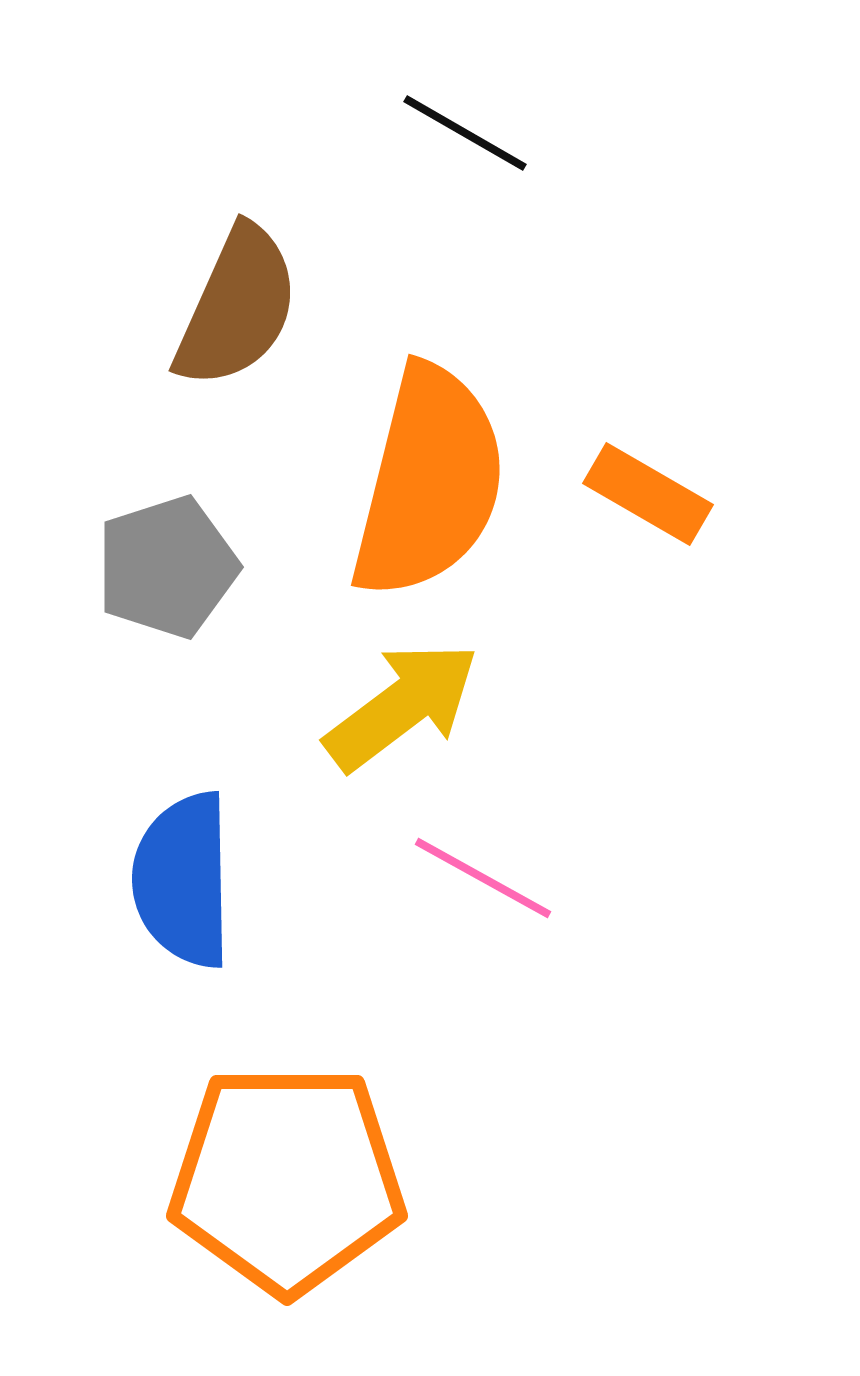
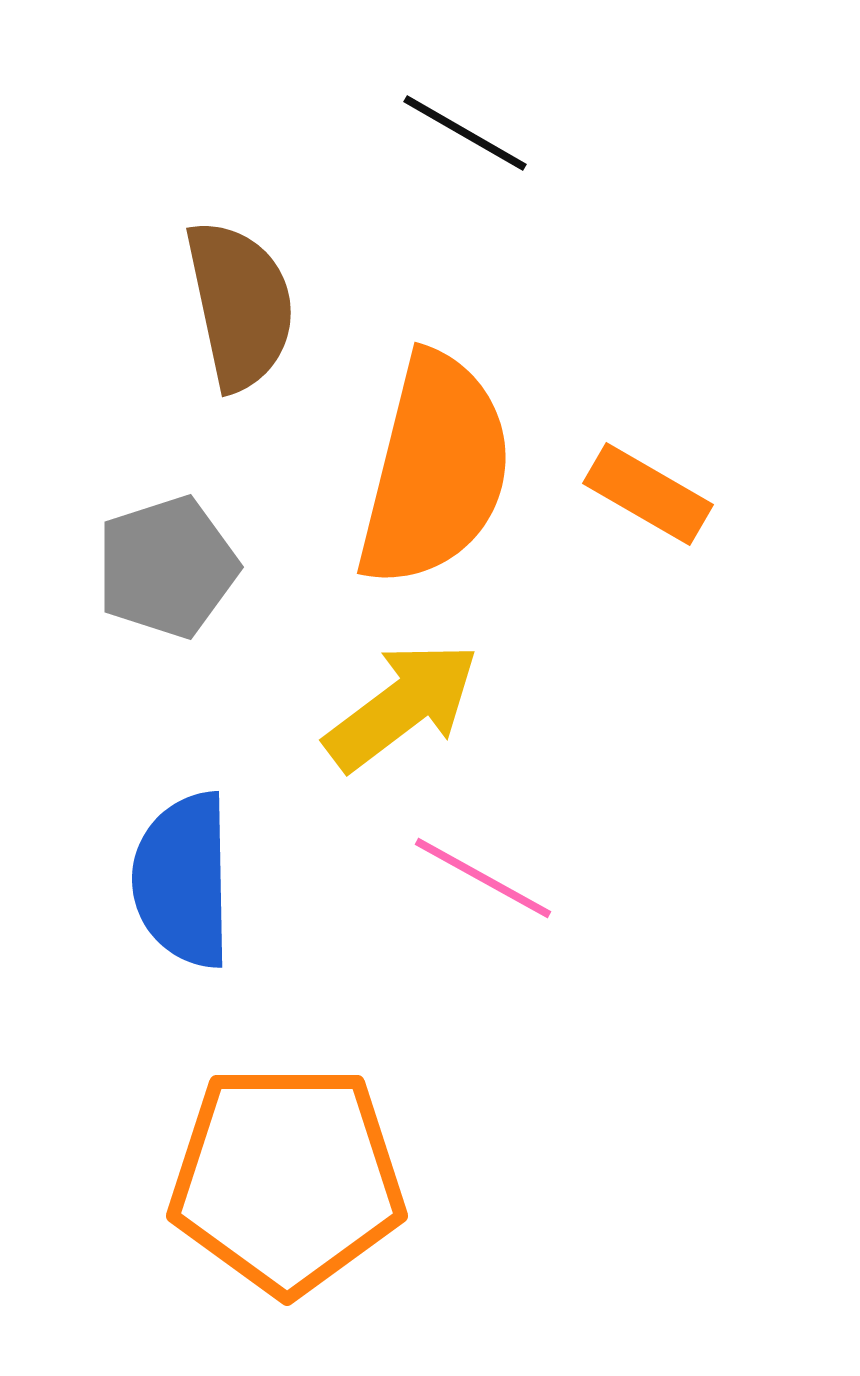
brown semicircle: moved 3 px right, 2 px up; rotated 36 degrees counterclockwise
orange semicircle: moved 6 px right, 12 px up
